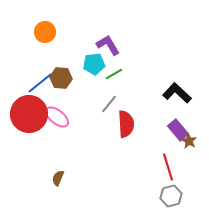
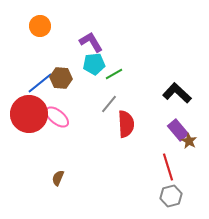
orange circle: moved 5 px left, 6 px up
purple L-shape: moved 17 px left, 3 px up
